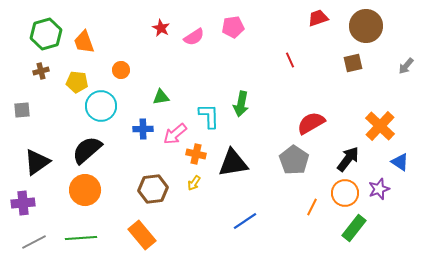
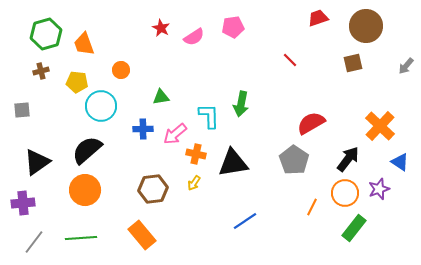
orange trapezoid at (84, 42): moved 2 px down
red line at (290, 60): rotated 21 degrees counterclockwise
gray line at (34, 242): rotated 25 degrees counterclockwise
